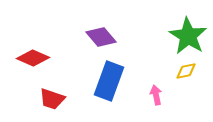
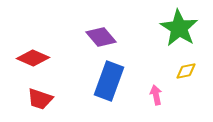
green star: moved 9 px left, 8 px up
red trapezoid: moved 12 px left
